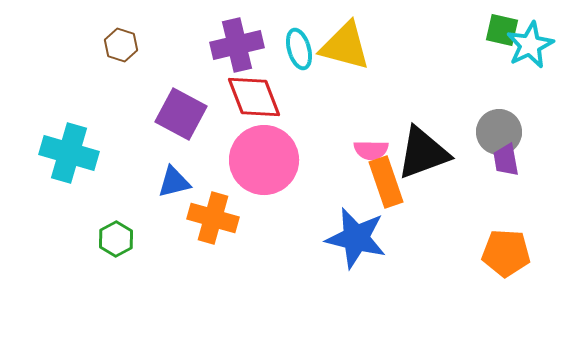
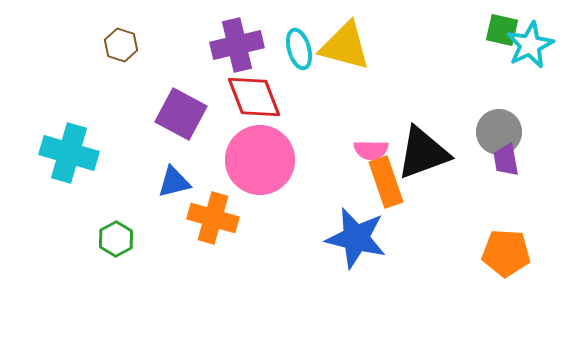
pink circle: moved 4 px left
